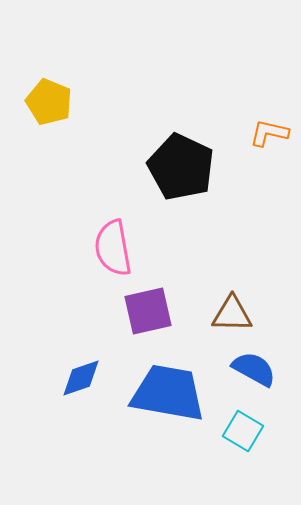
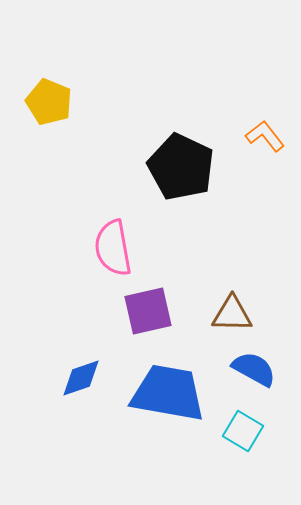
orange L-shape: moved 4 px left, 3 px down; rotated 39 degrees clockwise
